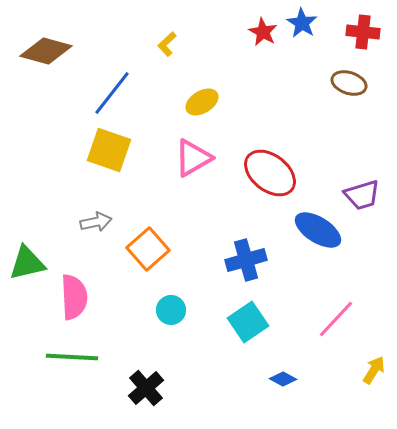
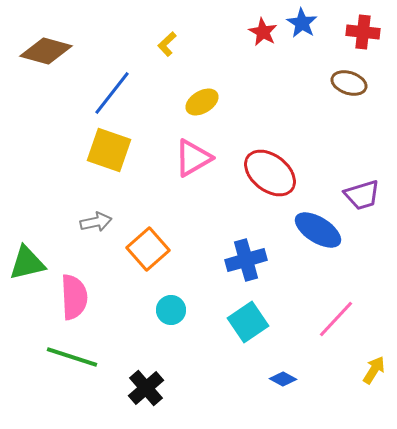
green line: rotated 15 degrees clockwise
